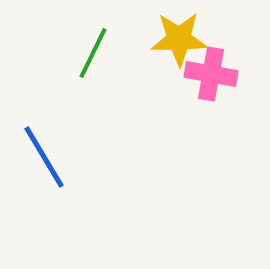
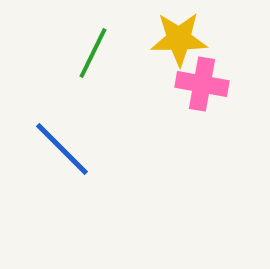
pink cross: moved 9 px left, 10 px down
blue line: moved 18 px right, 8 px up; rotated 14 degrees counterclockwise
